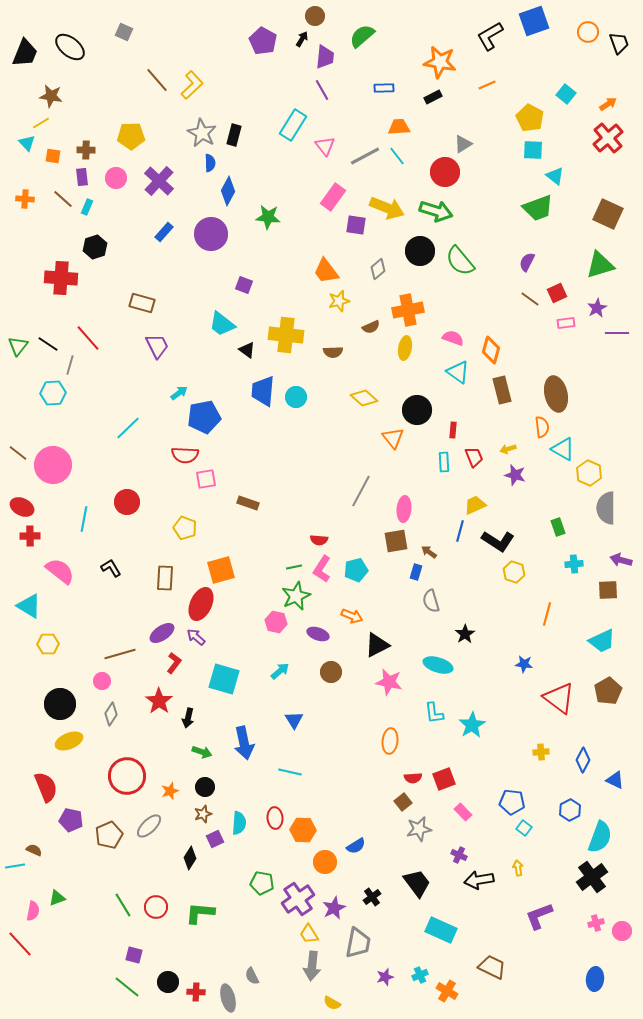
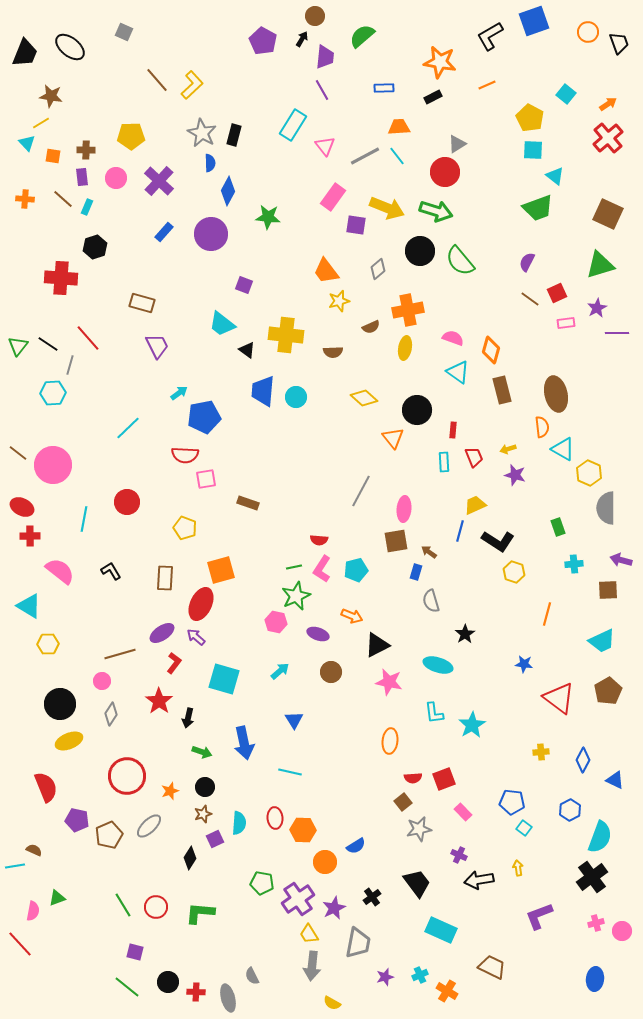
gray triangle at (463, 144): moved 6 px left
black L-shape at (111, 568): moved 3 px down
purple pentagon at (71, 820): moved 6 px right
purple square at (134, 955): moved 1 px right, 3 px up
